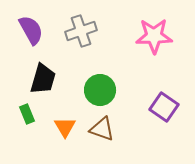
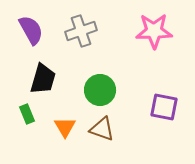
pink star: moved 5 px up
purple square: rotated 24 degrees counterclockwise
